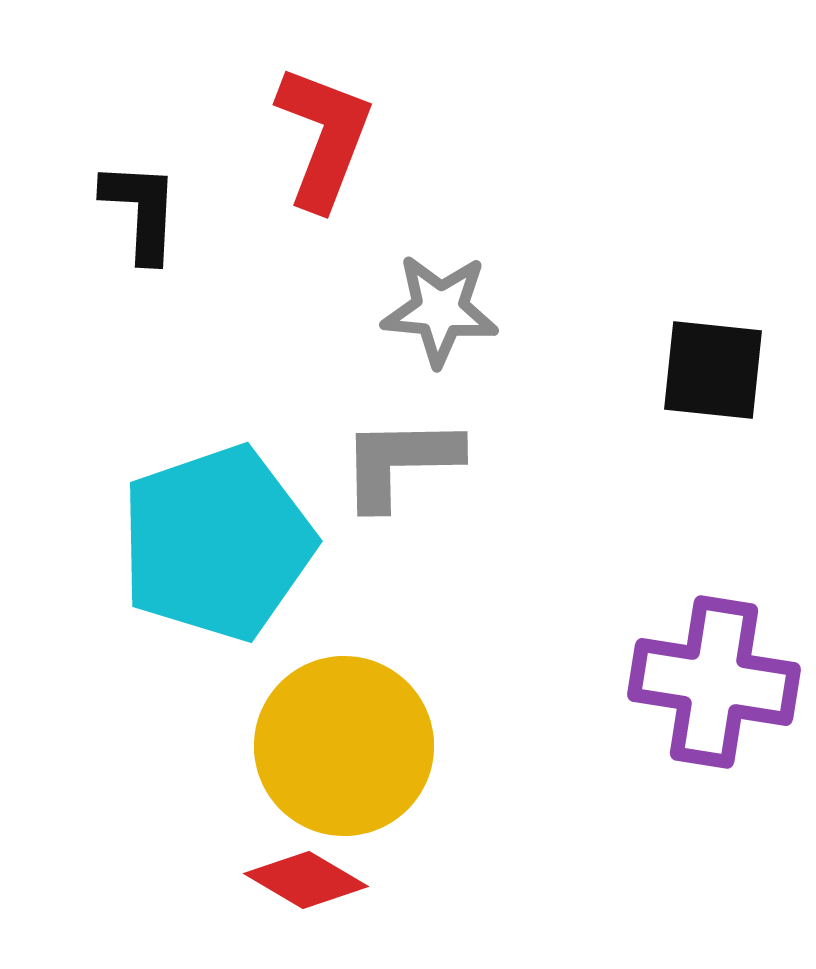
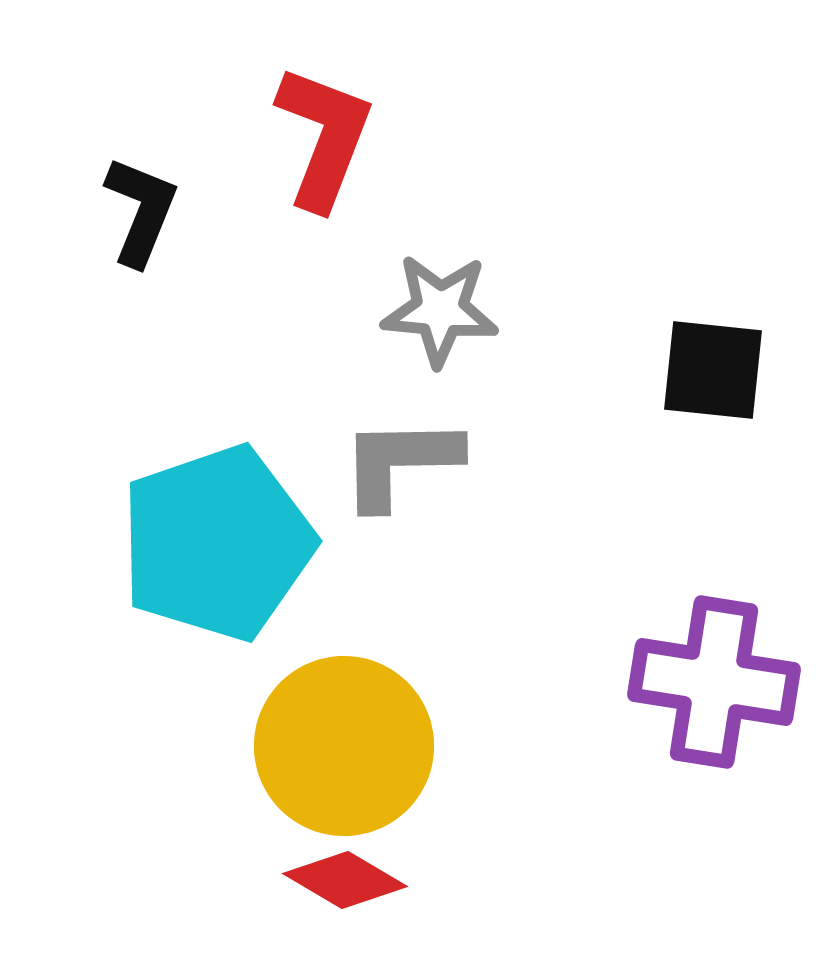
black L-shape: rotated 19 degrees clockwise
red diamond: moved 39 px right
